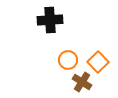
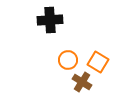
orange square: rotated 15 degrees counterclockwise
